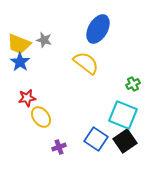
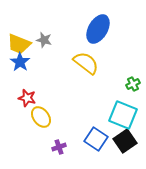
red star: rotated 24 degrees clockwise
